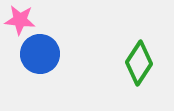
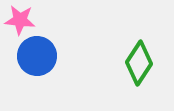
blue circle: moved 3 px left, 2 px down
